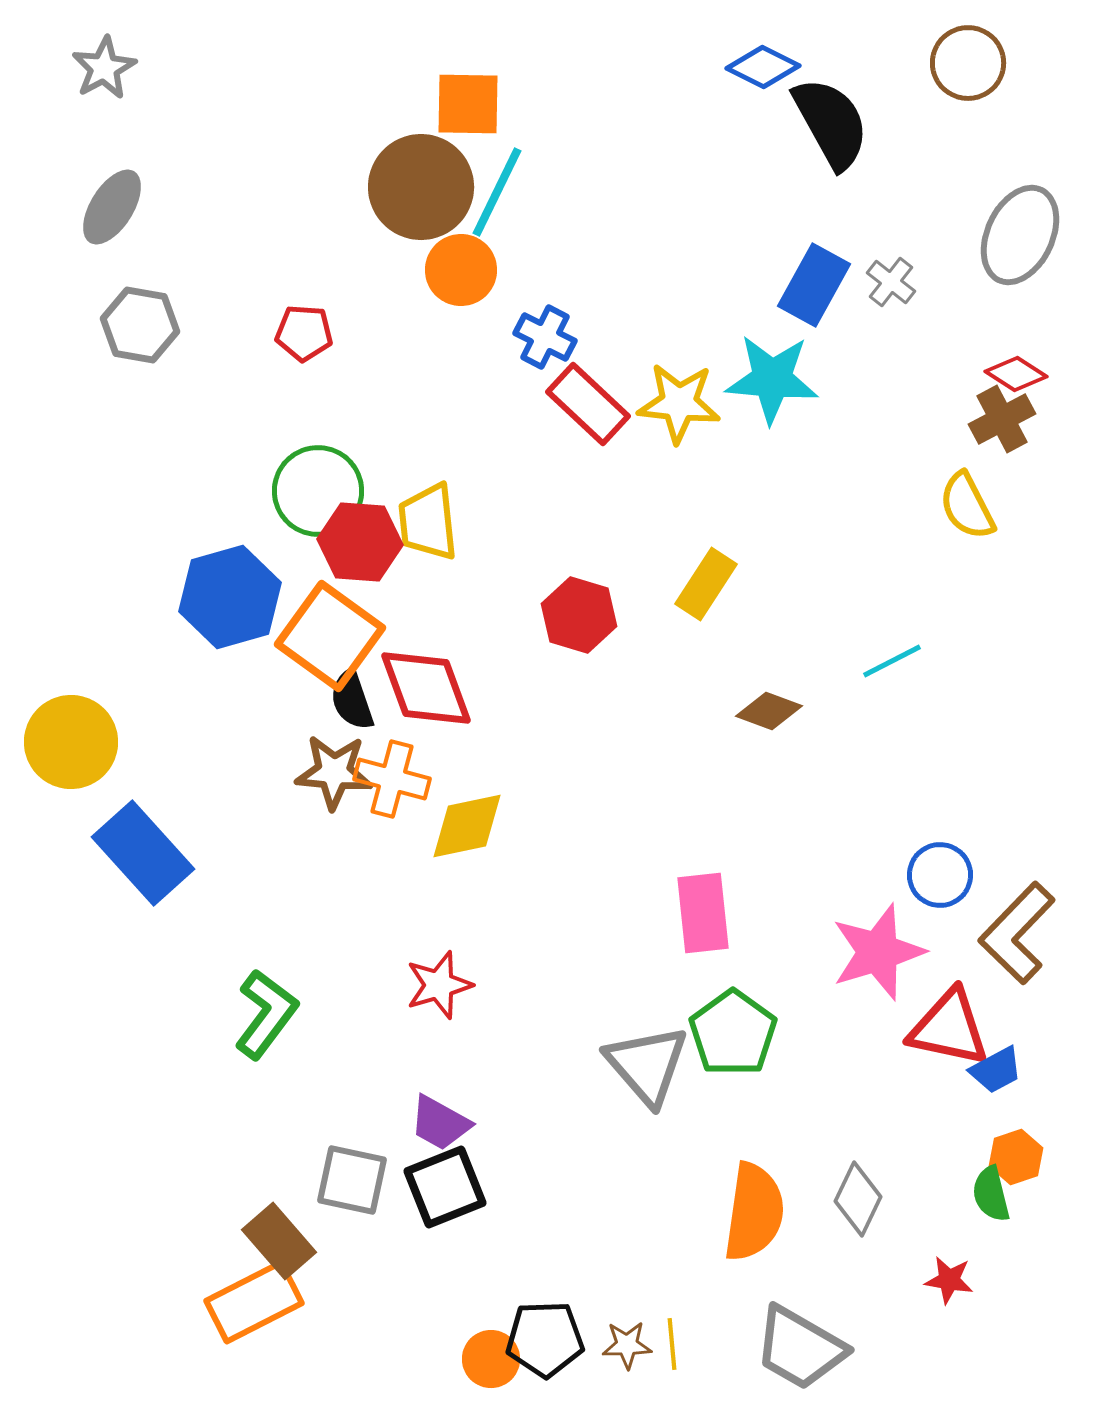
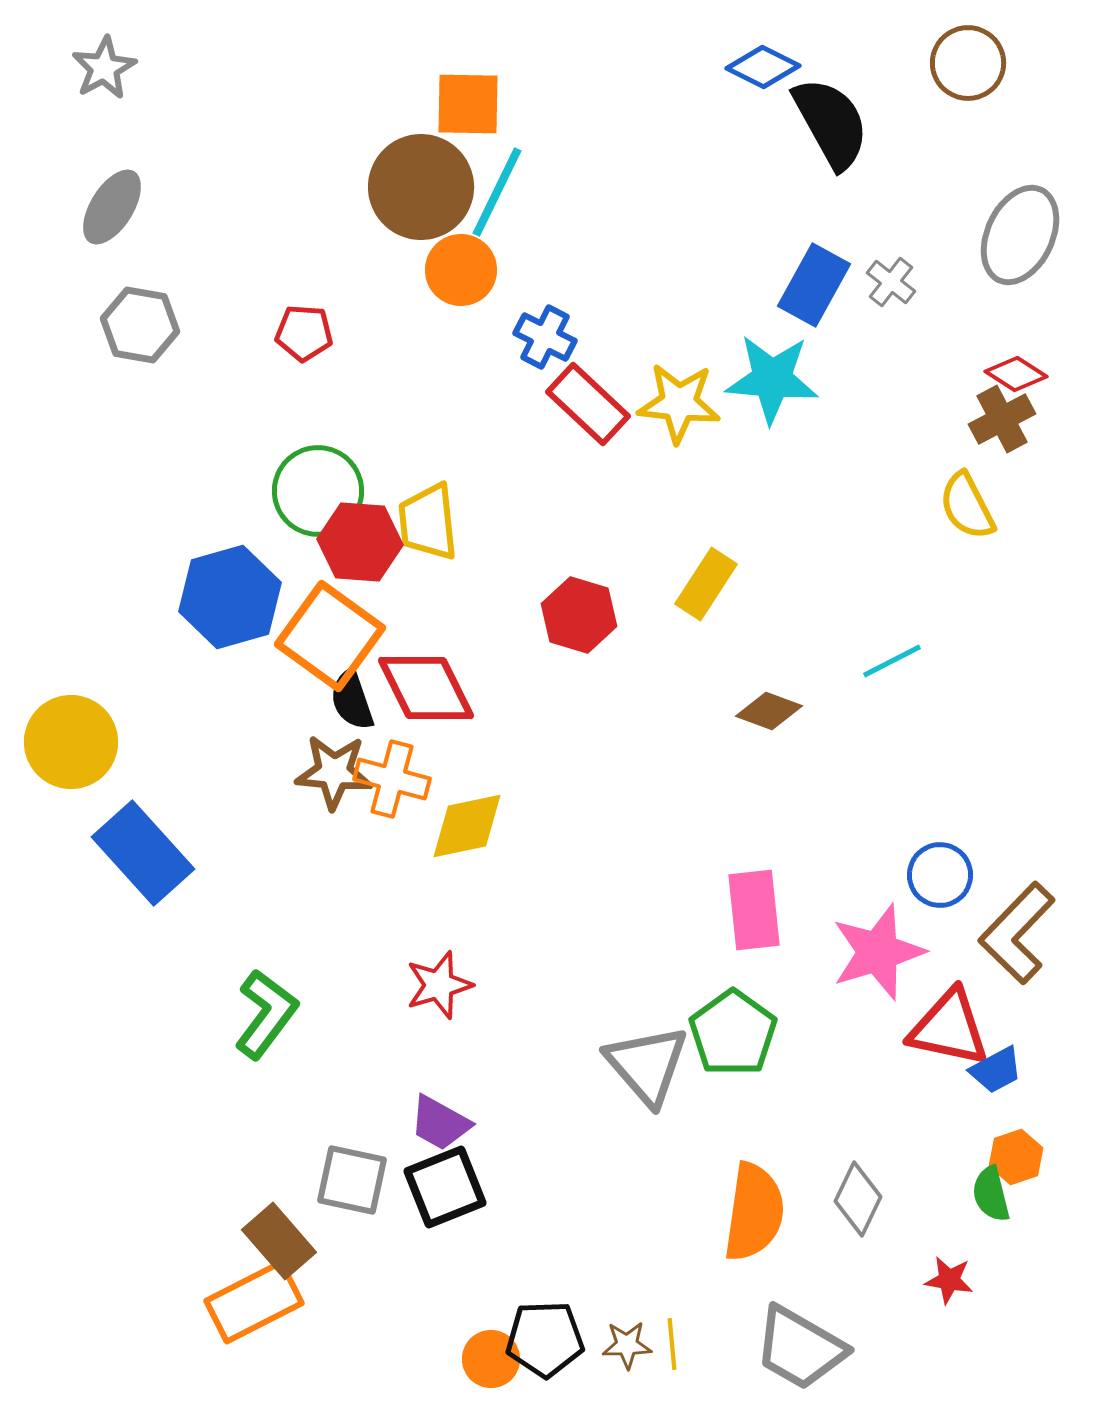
red diamond at (426, 688): rotated 6 degrees counterclockwise
pink rectangle at (703, 913): moved 51 px right, 3 px up
